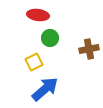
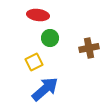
brown cross: moved 1 px up
